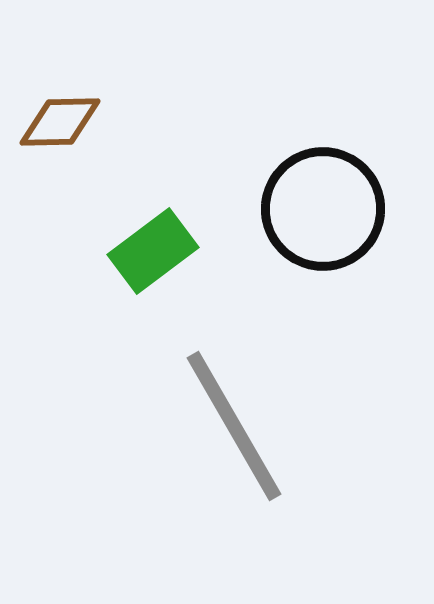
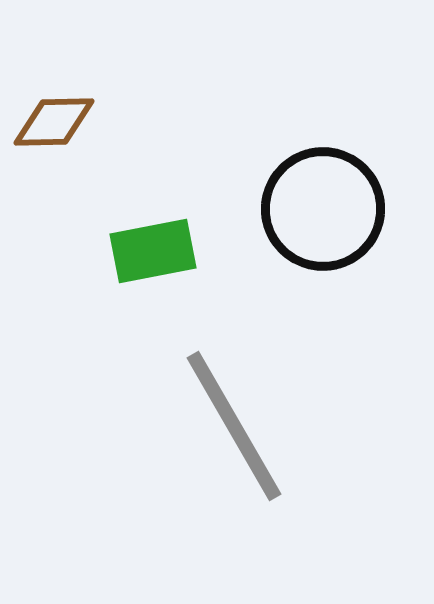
brown diamond: moved 6 px left
green rectangle: rotated 26 degrees clockwise
